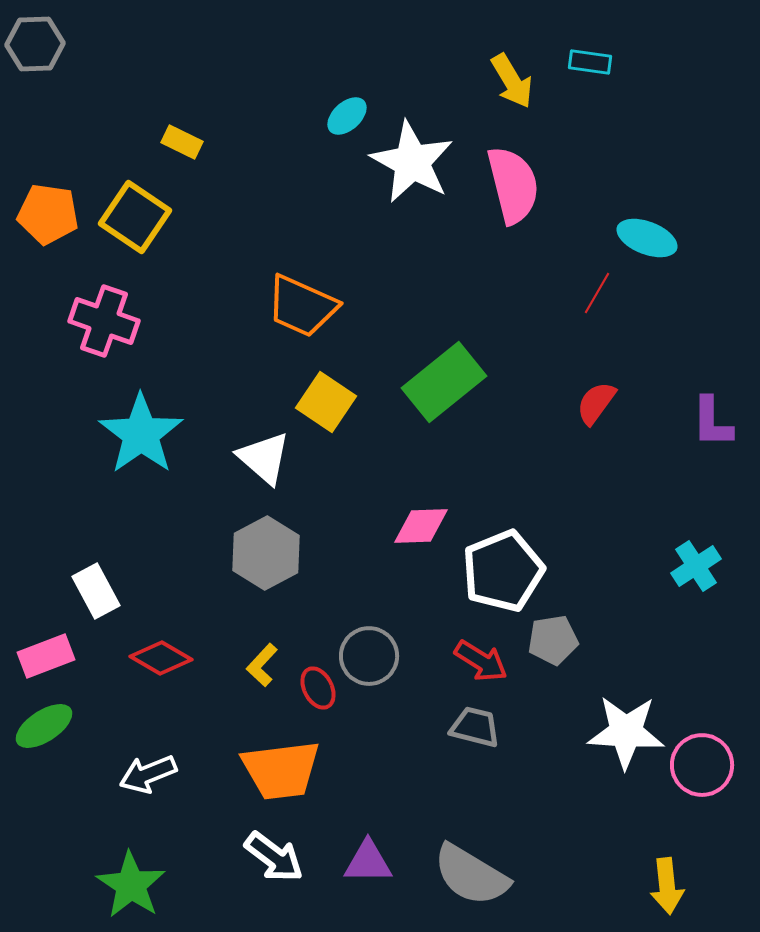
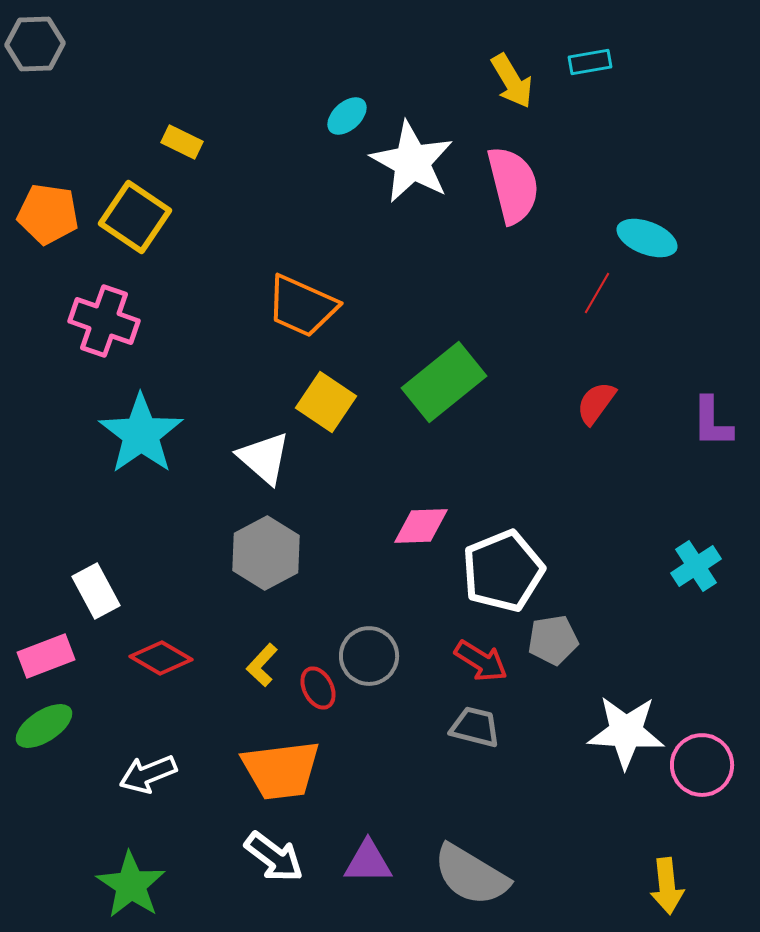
cyan rectangle at (590, 62): rotated 18 degrees counterclockwise
